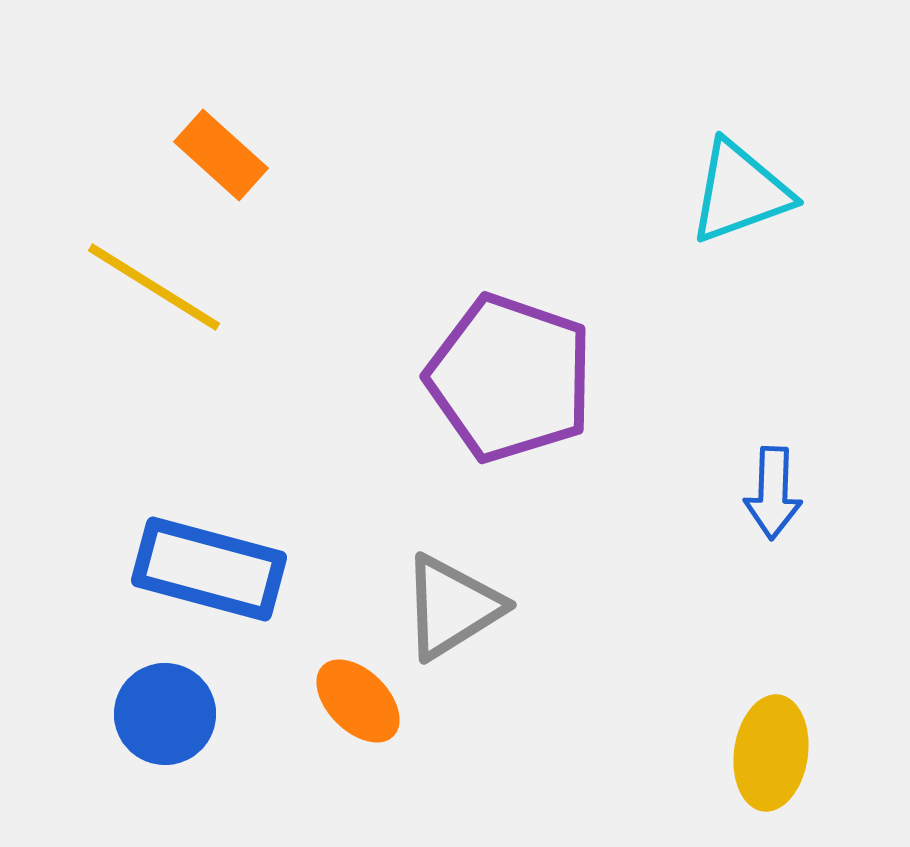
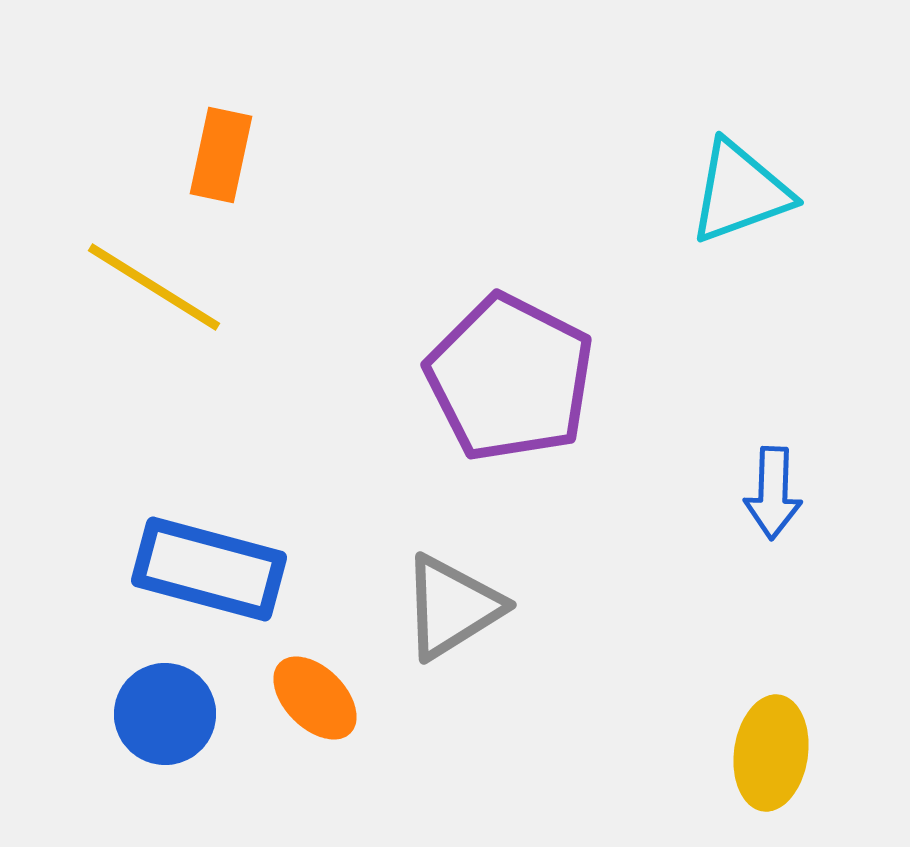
orange rectangle: rotated 60 degrees clockwise
purple pentagon: rotated 8 degrees clockwise
orange ellipse: moved 43 px left, 3 px up
